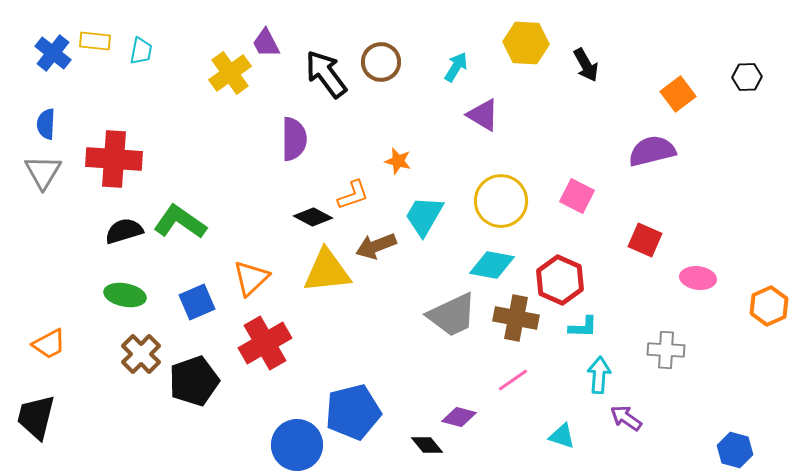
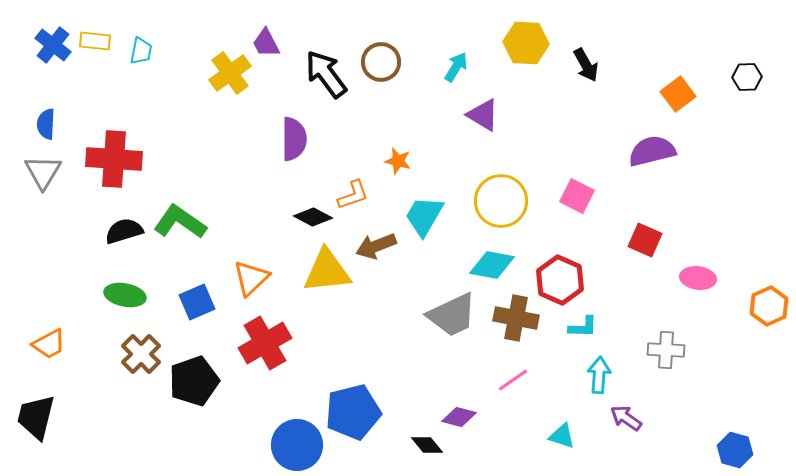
blue cross at (53, 53): moved 8 px up
